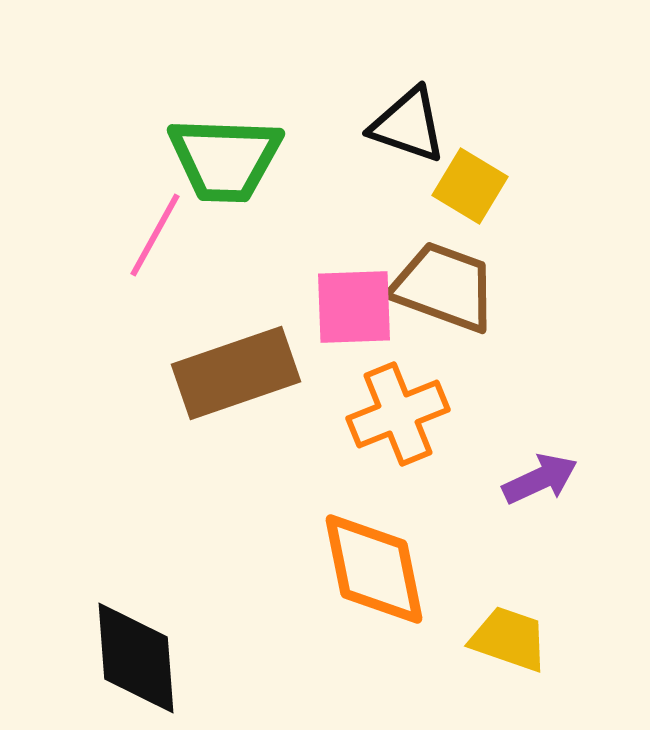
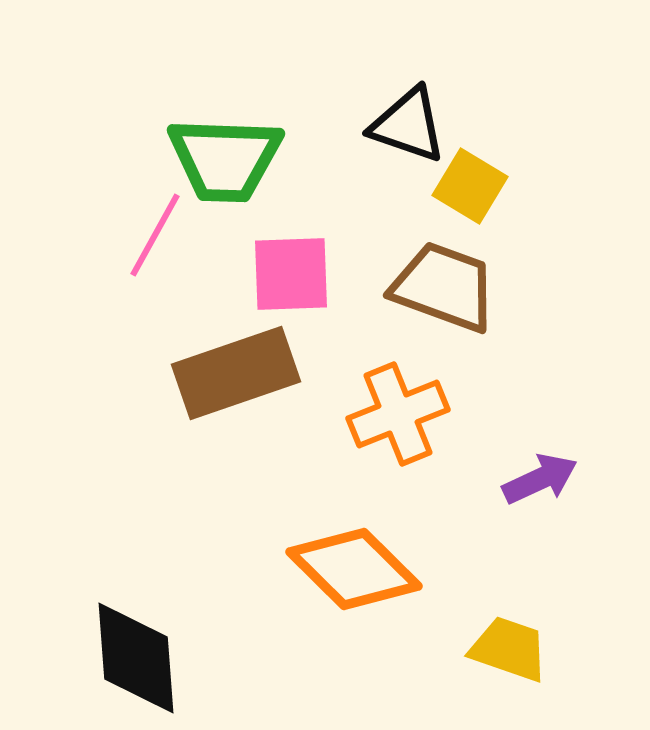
pink square: moved 63 px left, 33 px up
orange diamond: moved 20 px left; rotated 34 degrees counterclockwise
yellow trapezoid: moved 10 px down
